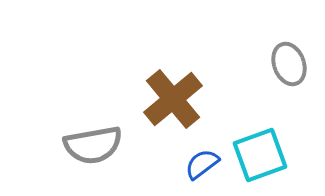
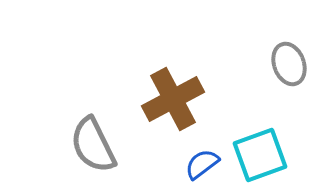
brown cross: rotated 12 degrees clockwise
gray semicircle: rotated 74 degrees clockwise
